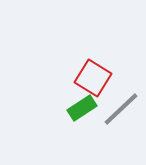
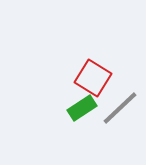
gray line: moved 1 px left, 1 px up
